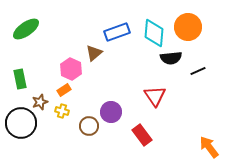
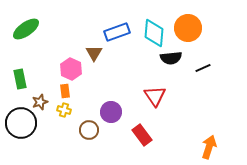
orange circle: moved 1 px down
brown triangle: rotated 18 degrees counterclockwise
black line: moved 5 px right, 3 px up
orange rectangle: moved 1 px right, 1 px down; rotated 64 degrees counterclockwise
yellow cross: moved 2 px right, 1 px up
brown circle: moved 4 px down
orange arrow: rotated 55 degrees clockwise
